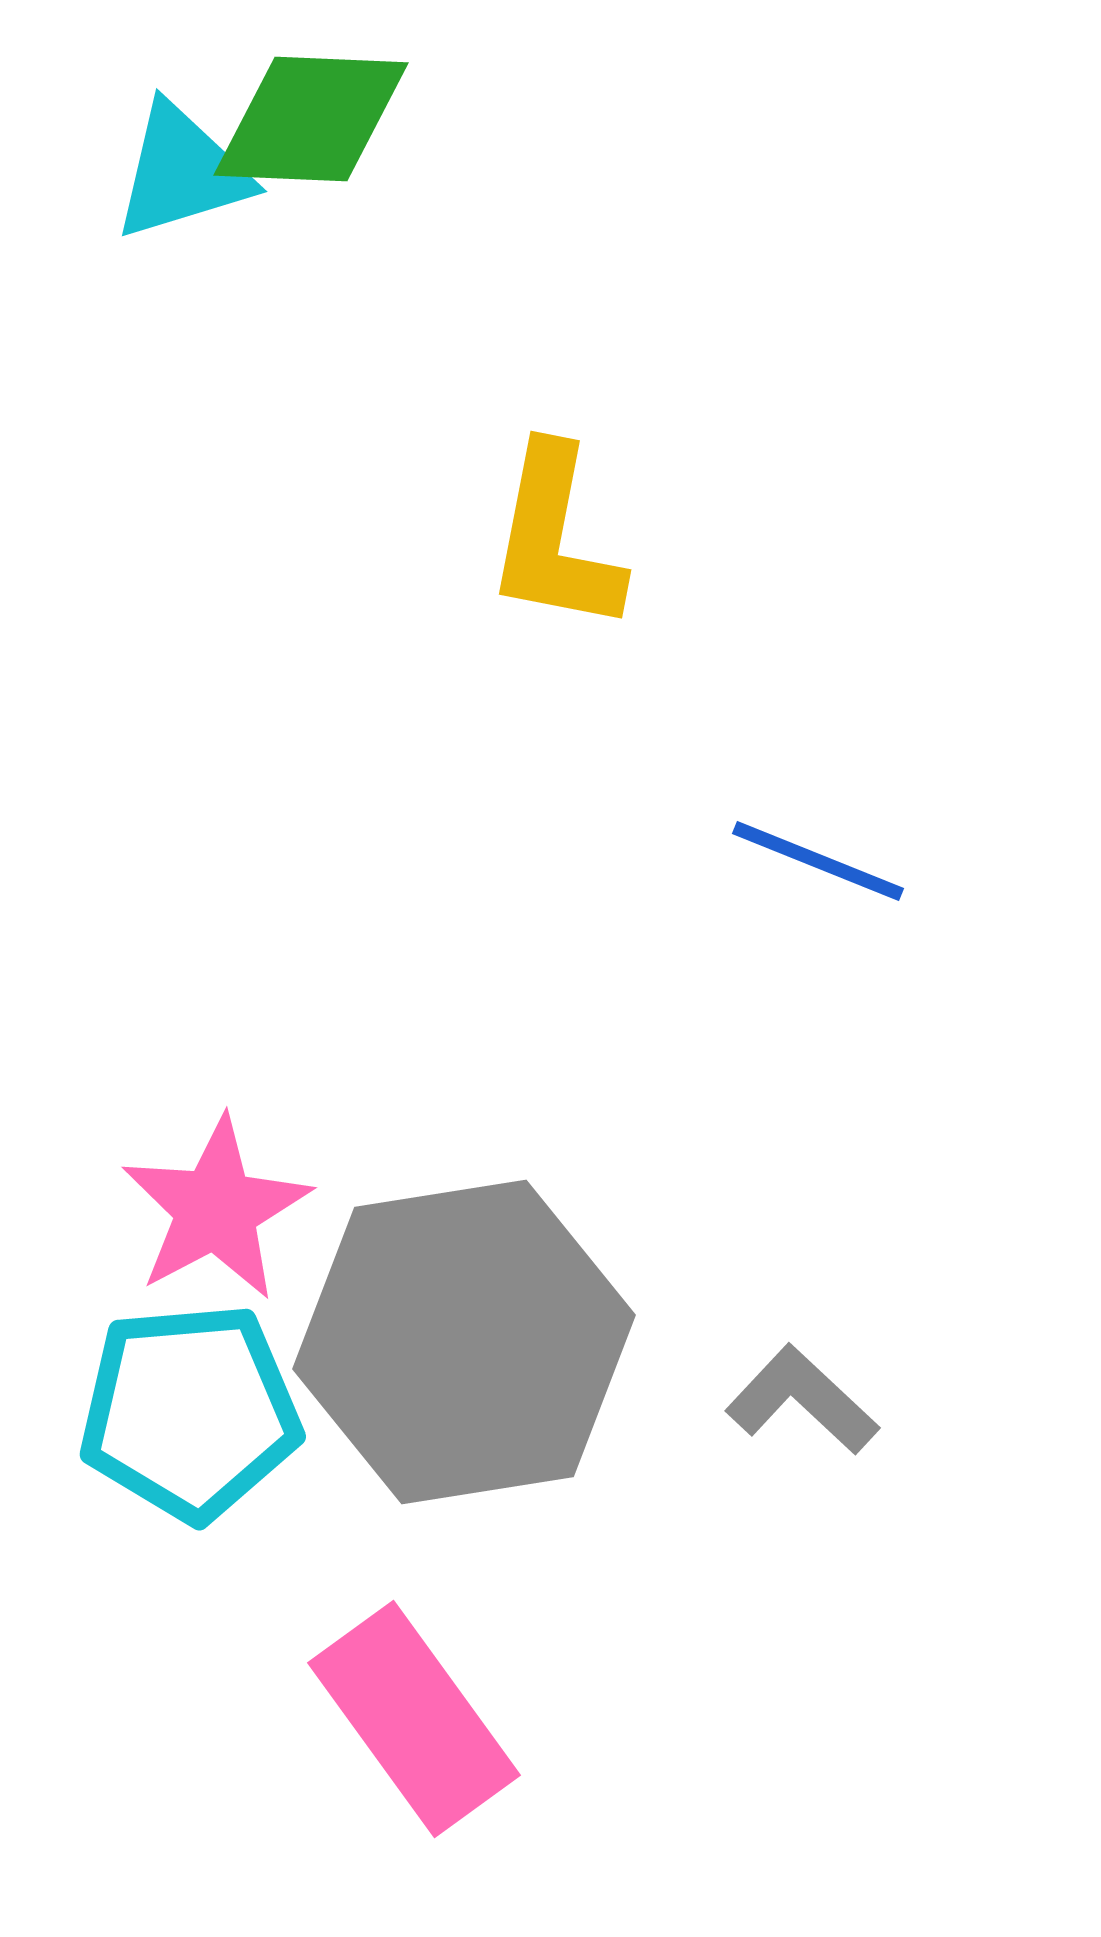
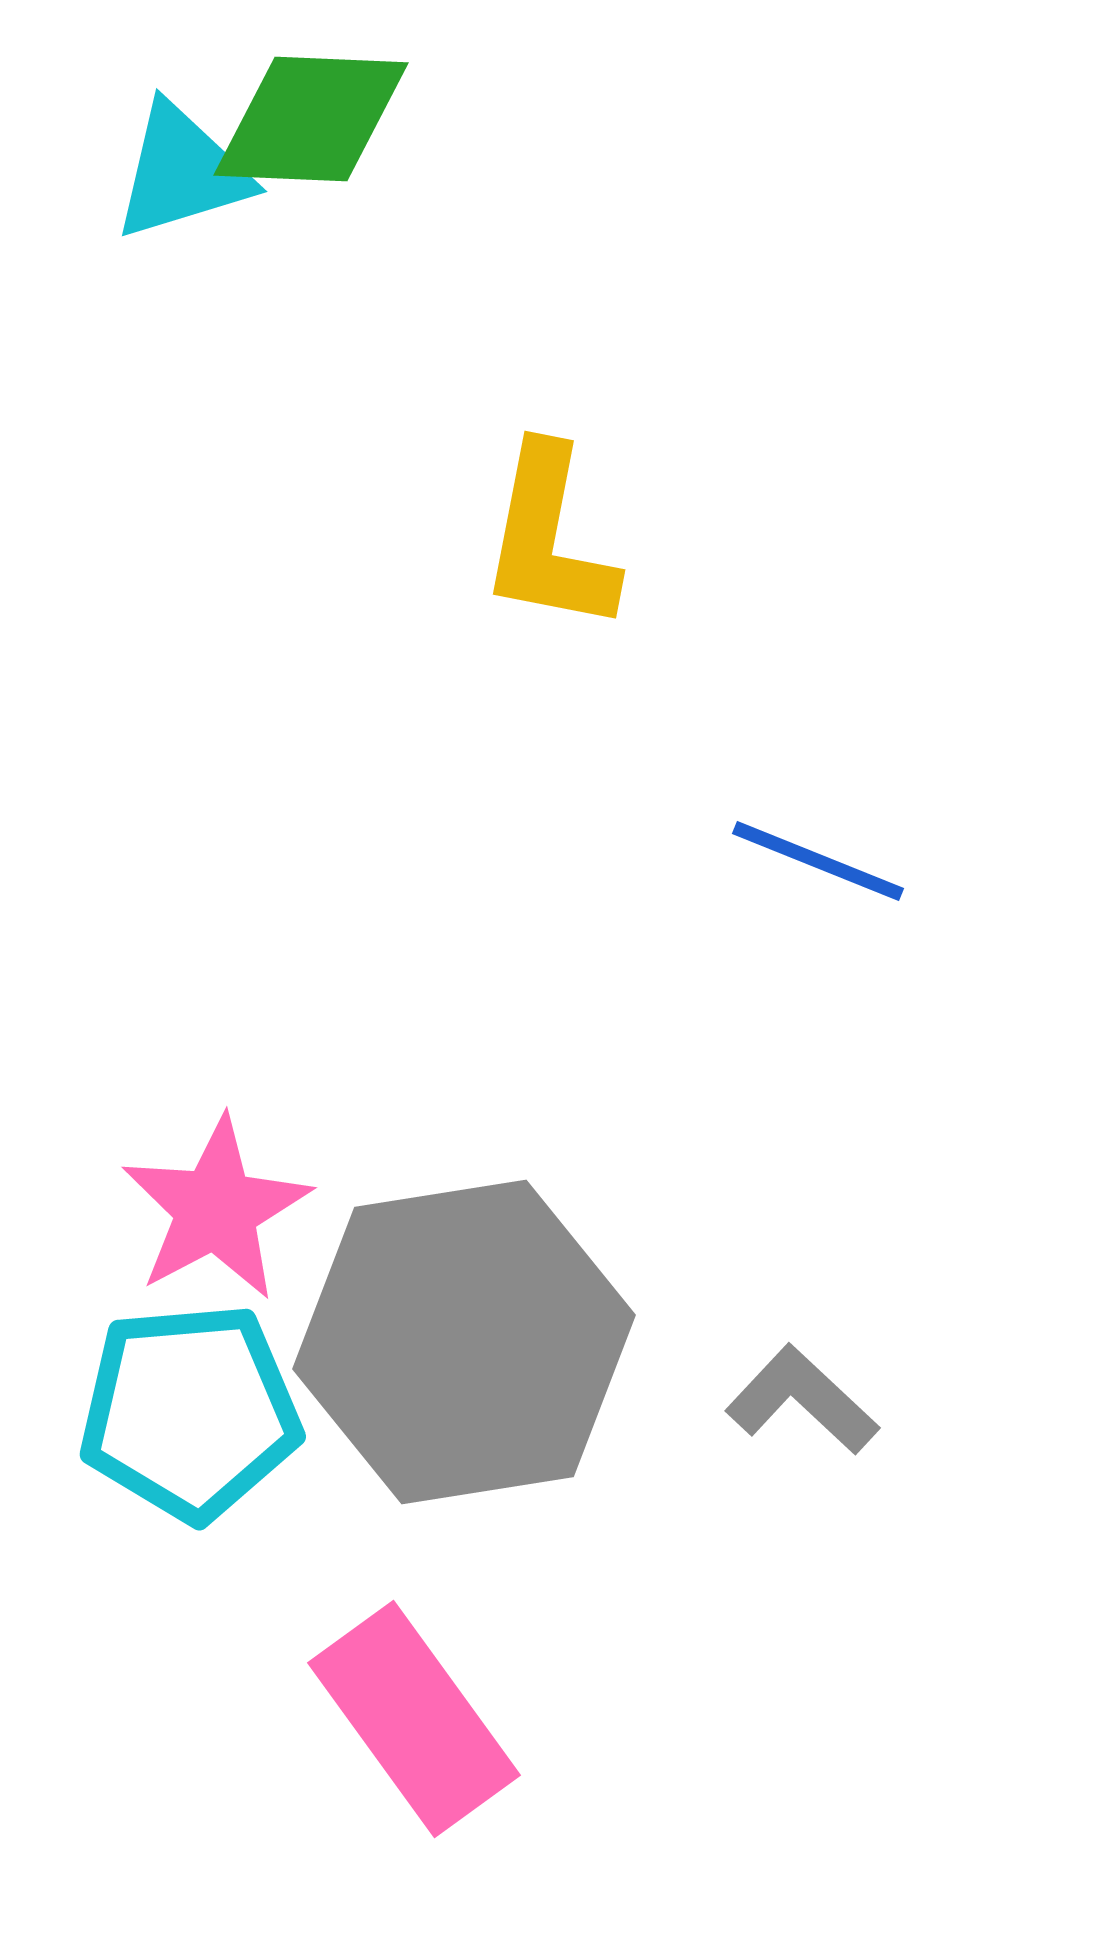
yellow L-shape: moved 6 px left
